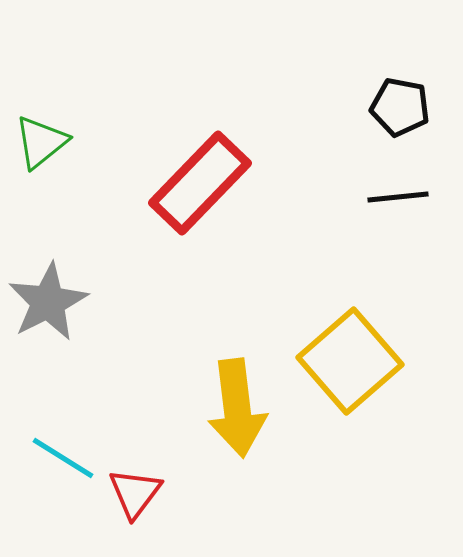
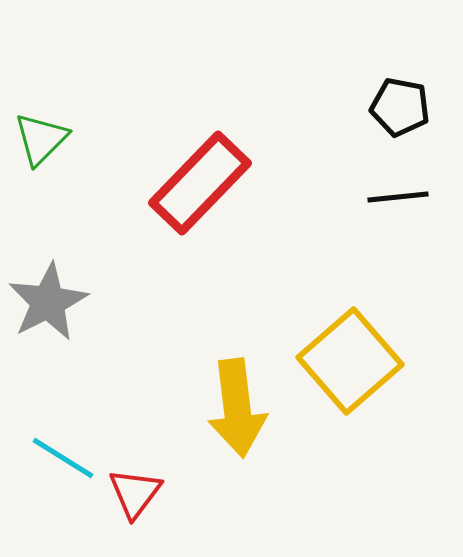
green triangle: moved 3 px up; rotated 6 degrees counterclockwise
